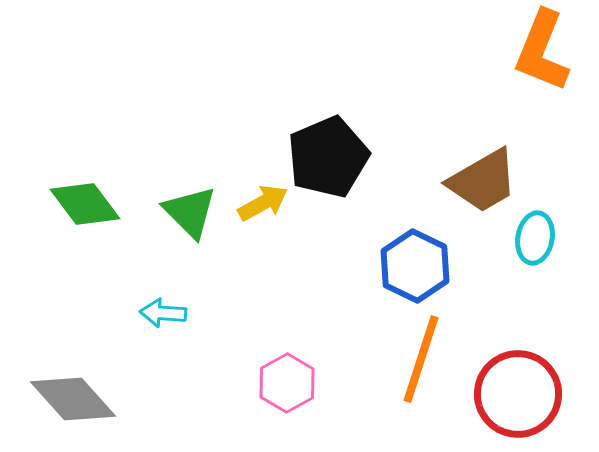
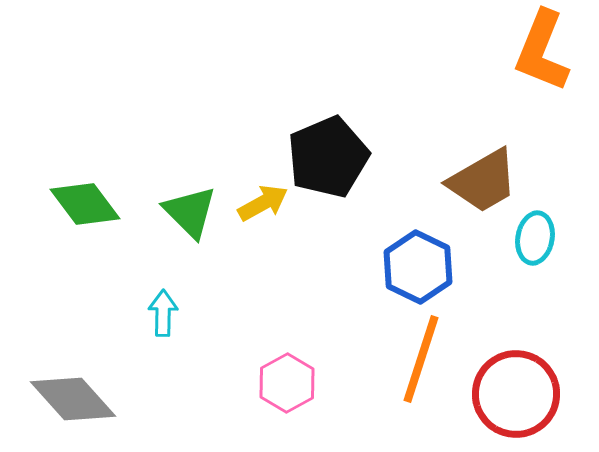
blue hexagon: moved 3 px right, 1 px down
cyan arrow: rotated 87 degrees clockwise
red circle: moved 2 px left
